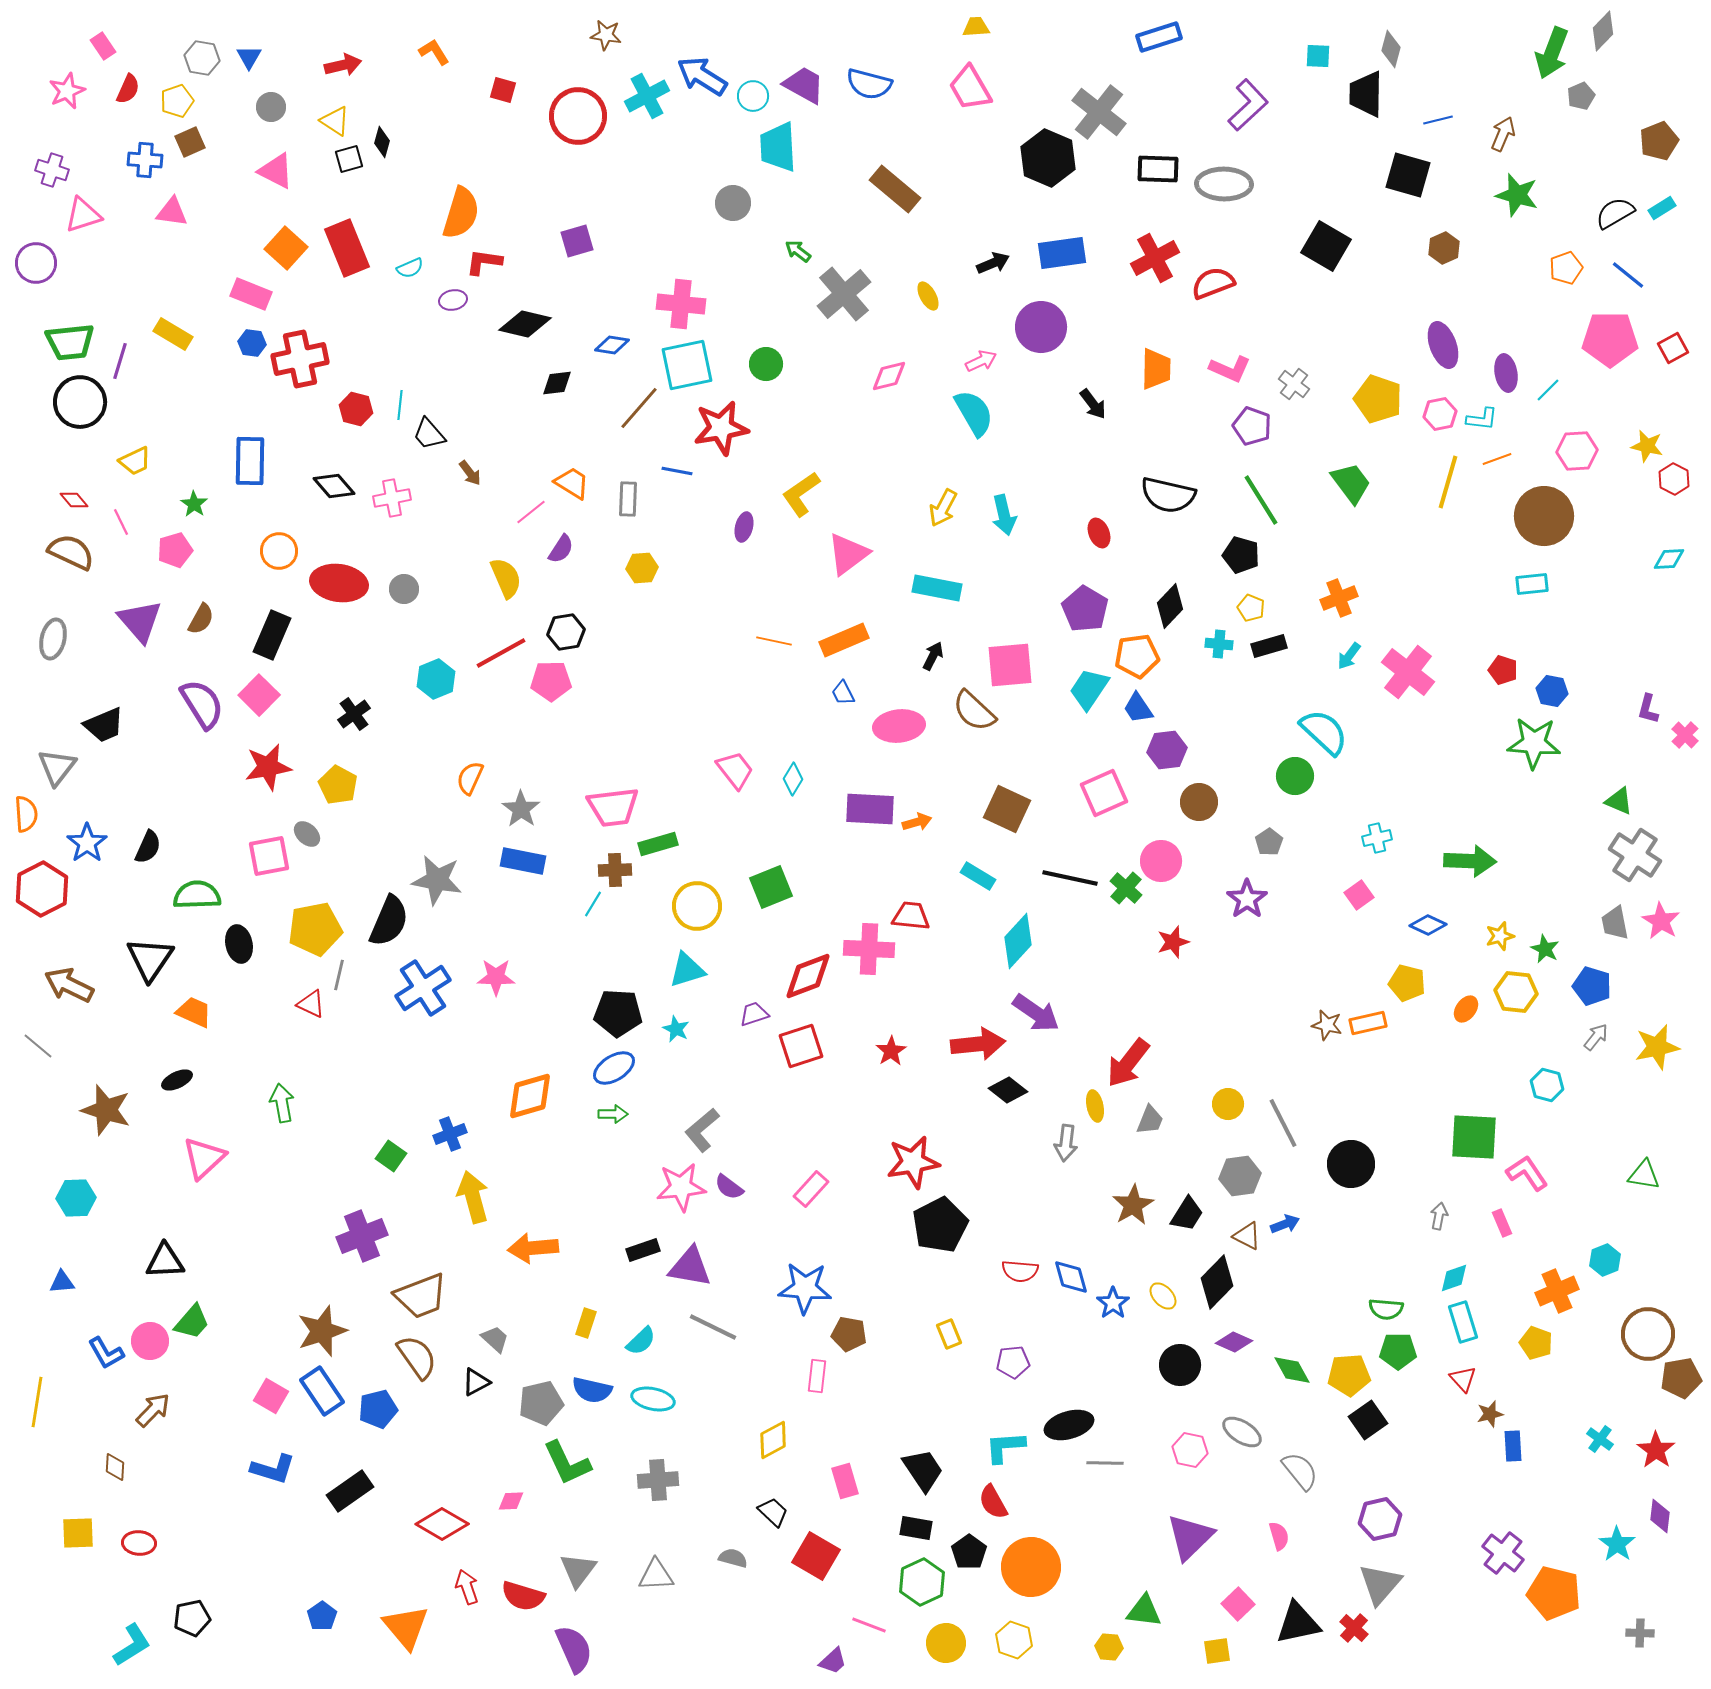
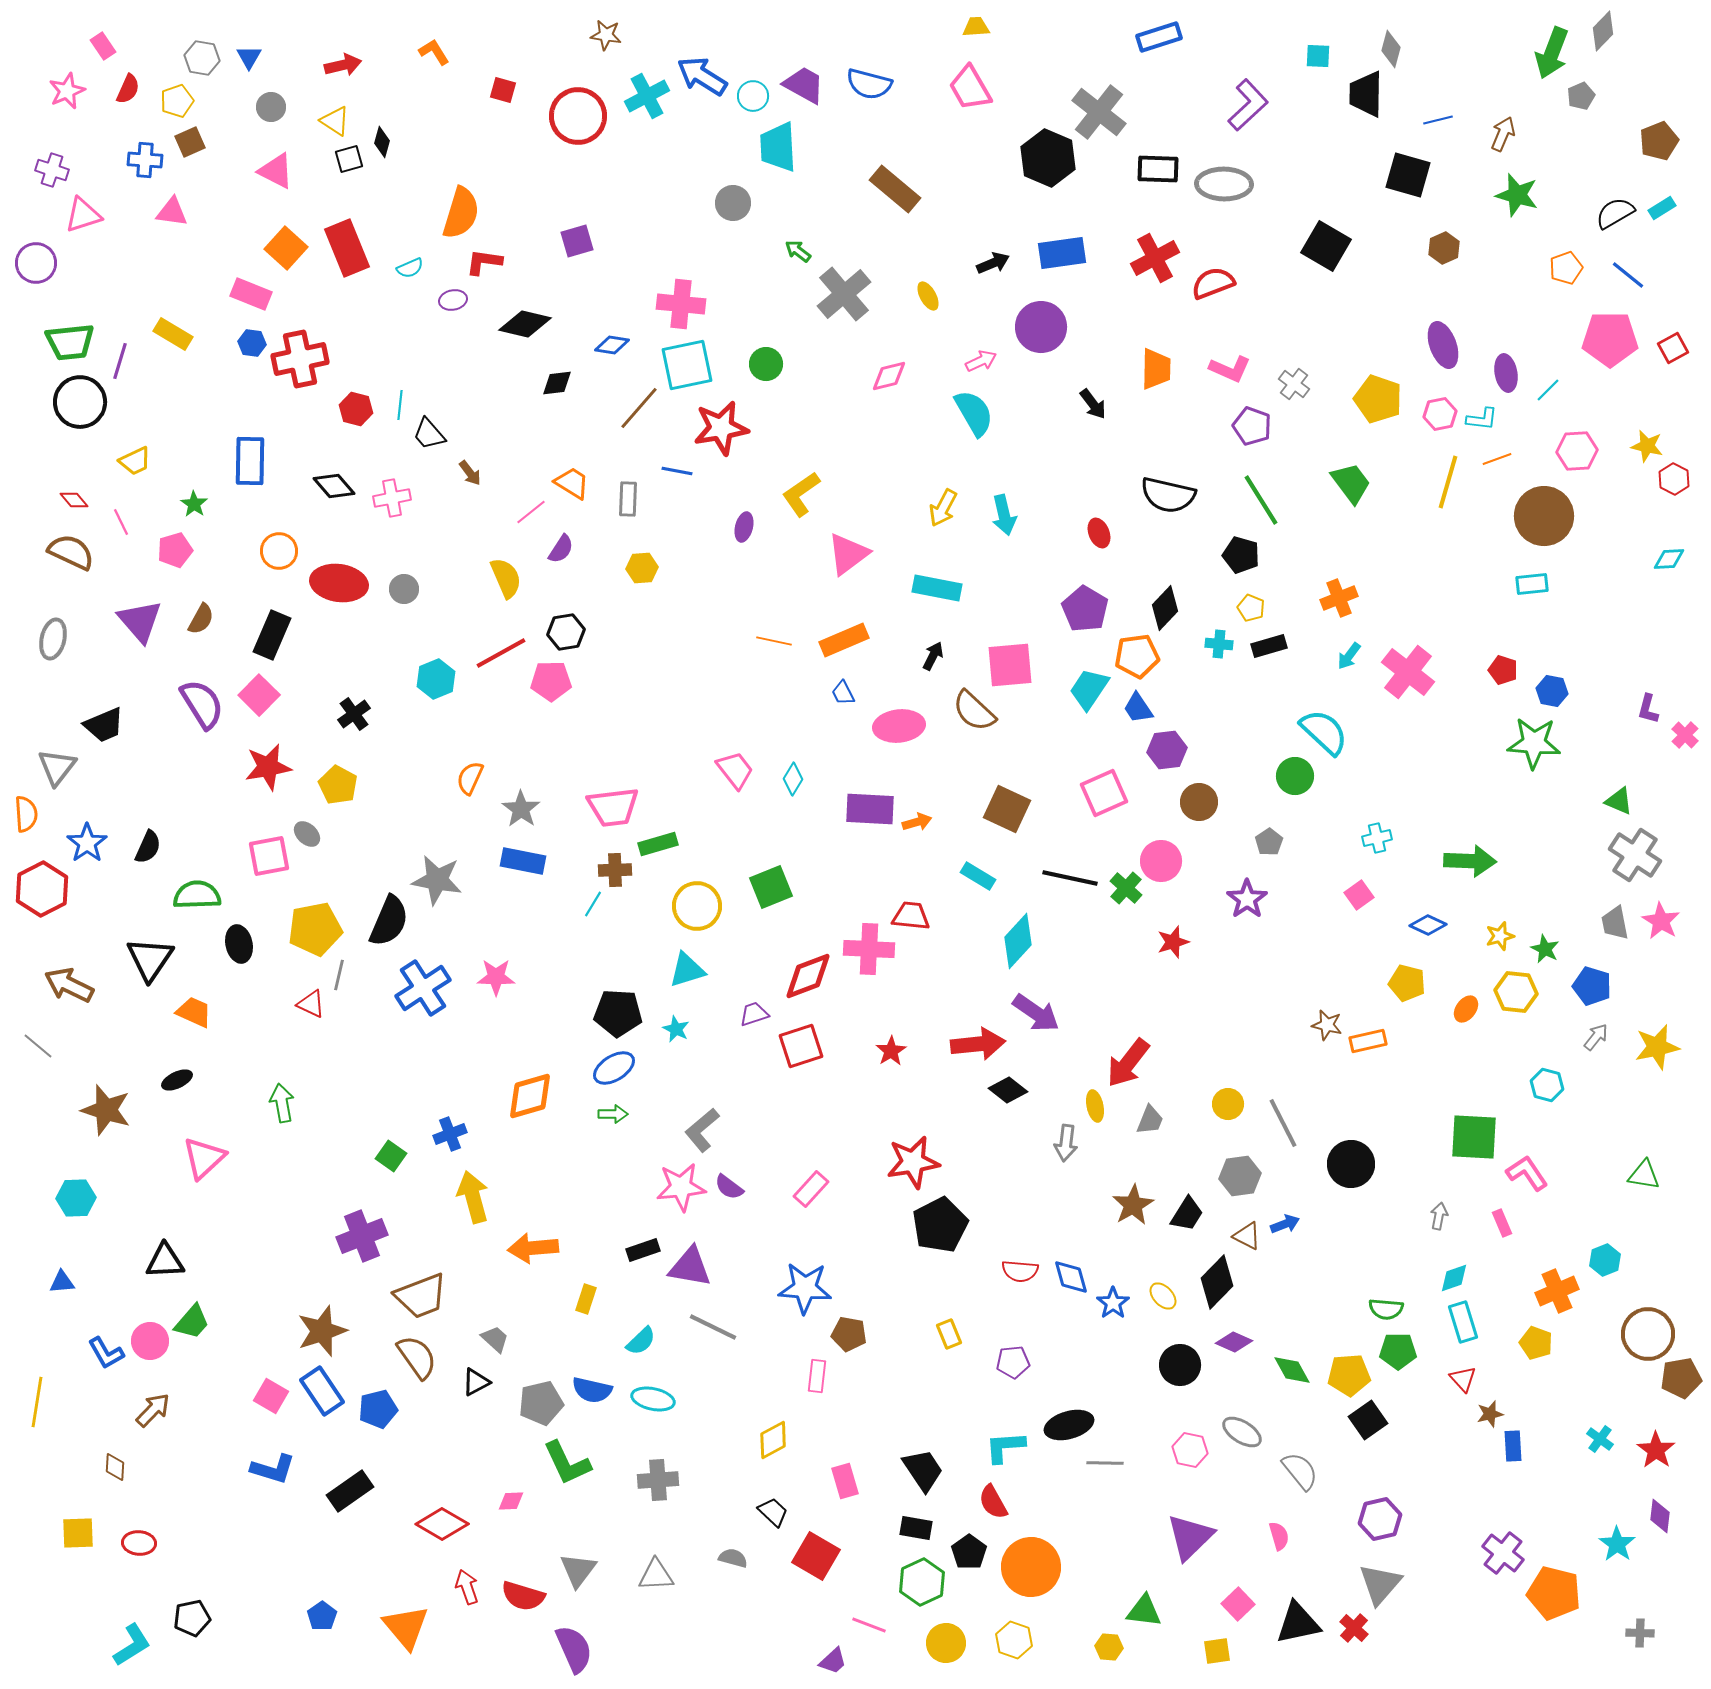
black diamond at (1170, 606): moved 5 px left, 2 px down
orange rectangle at (1368, 1023): moved 18 px down
yellow rectangle at (586, 1323): moved 24 px up
